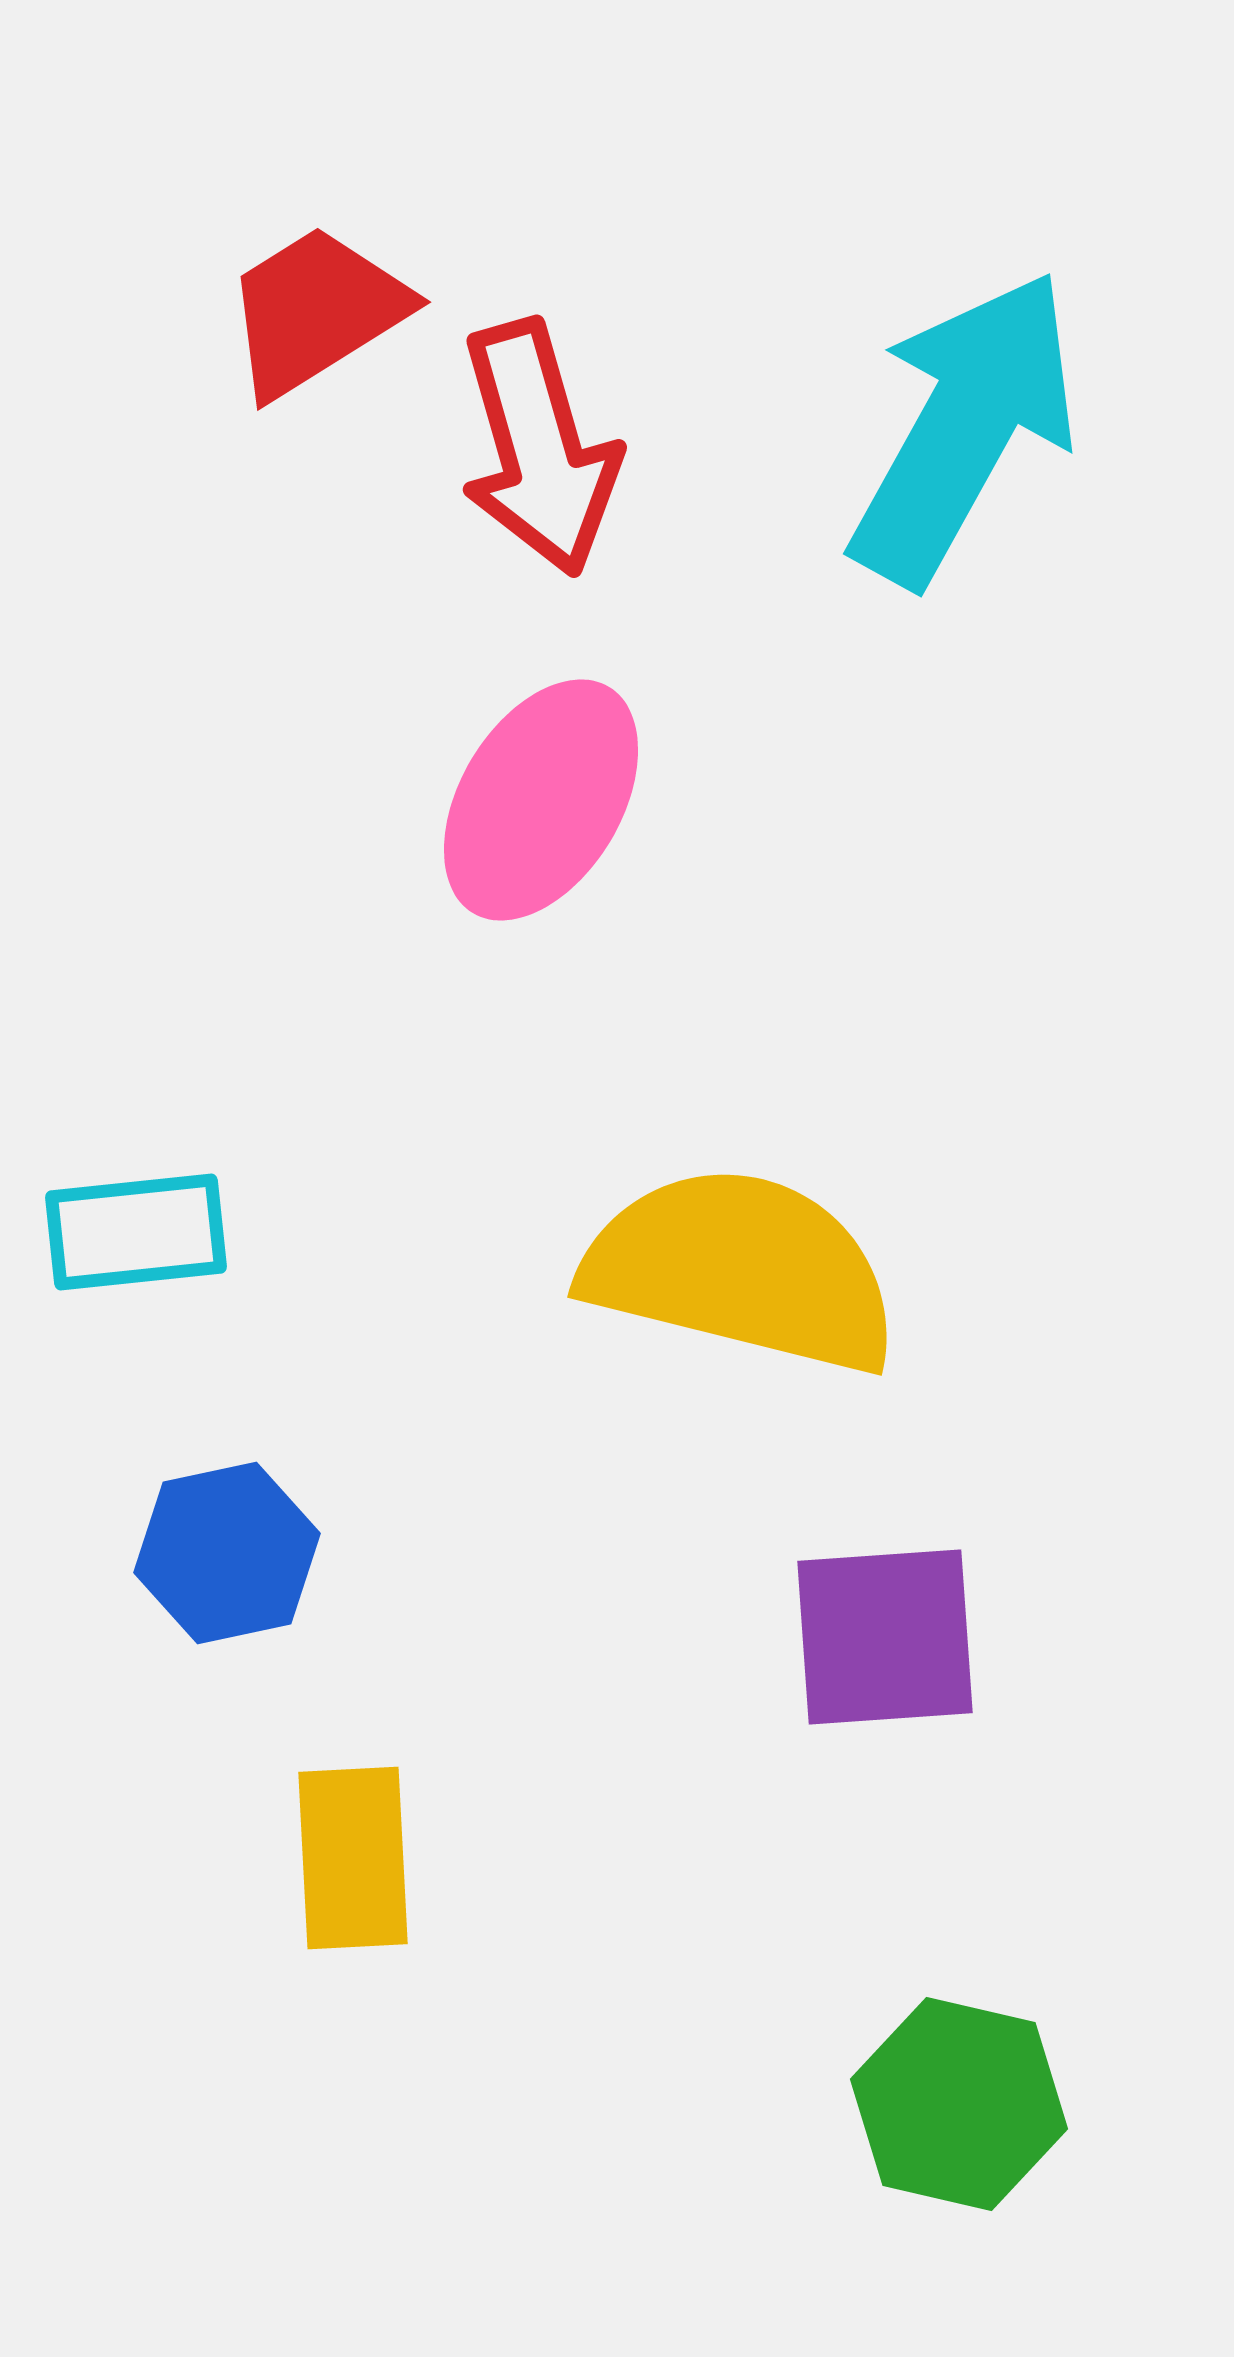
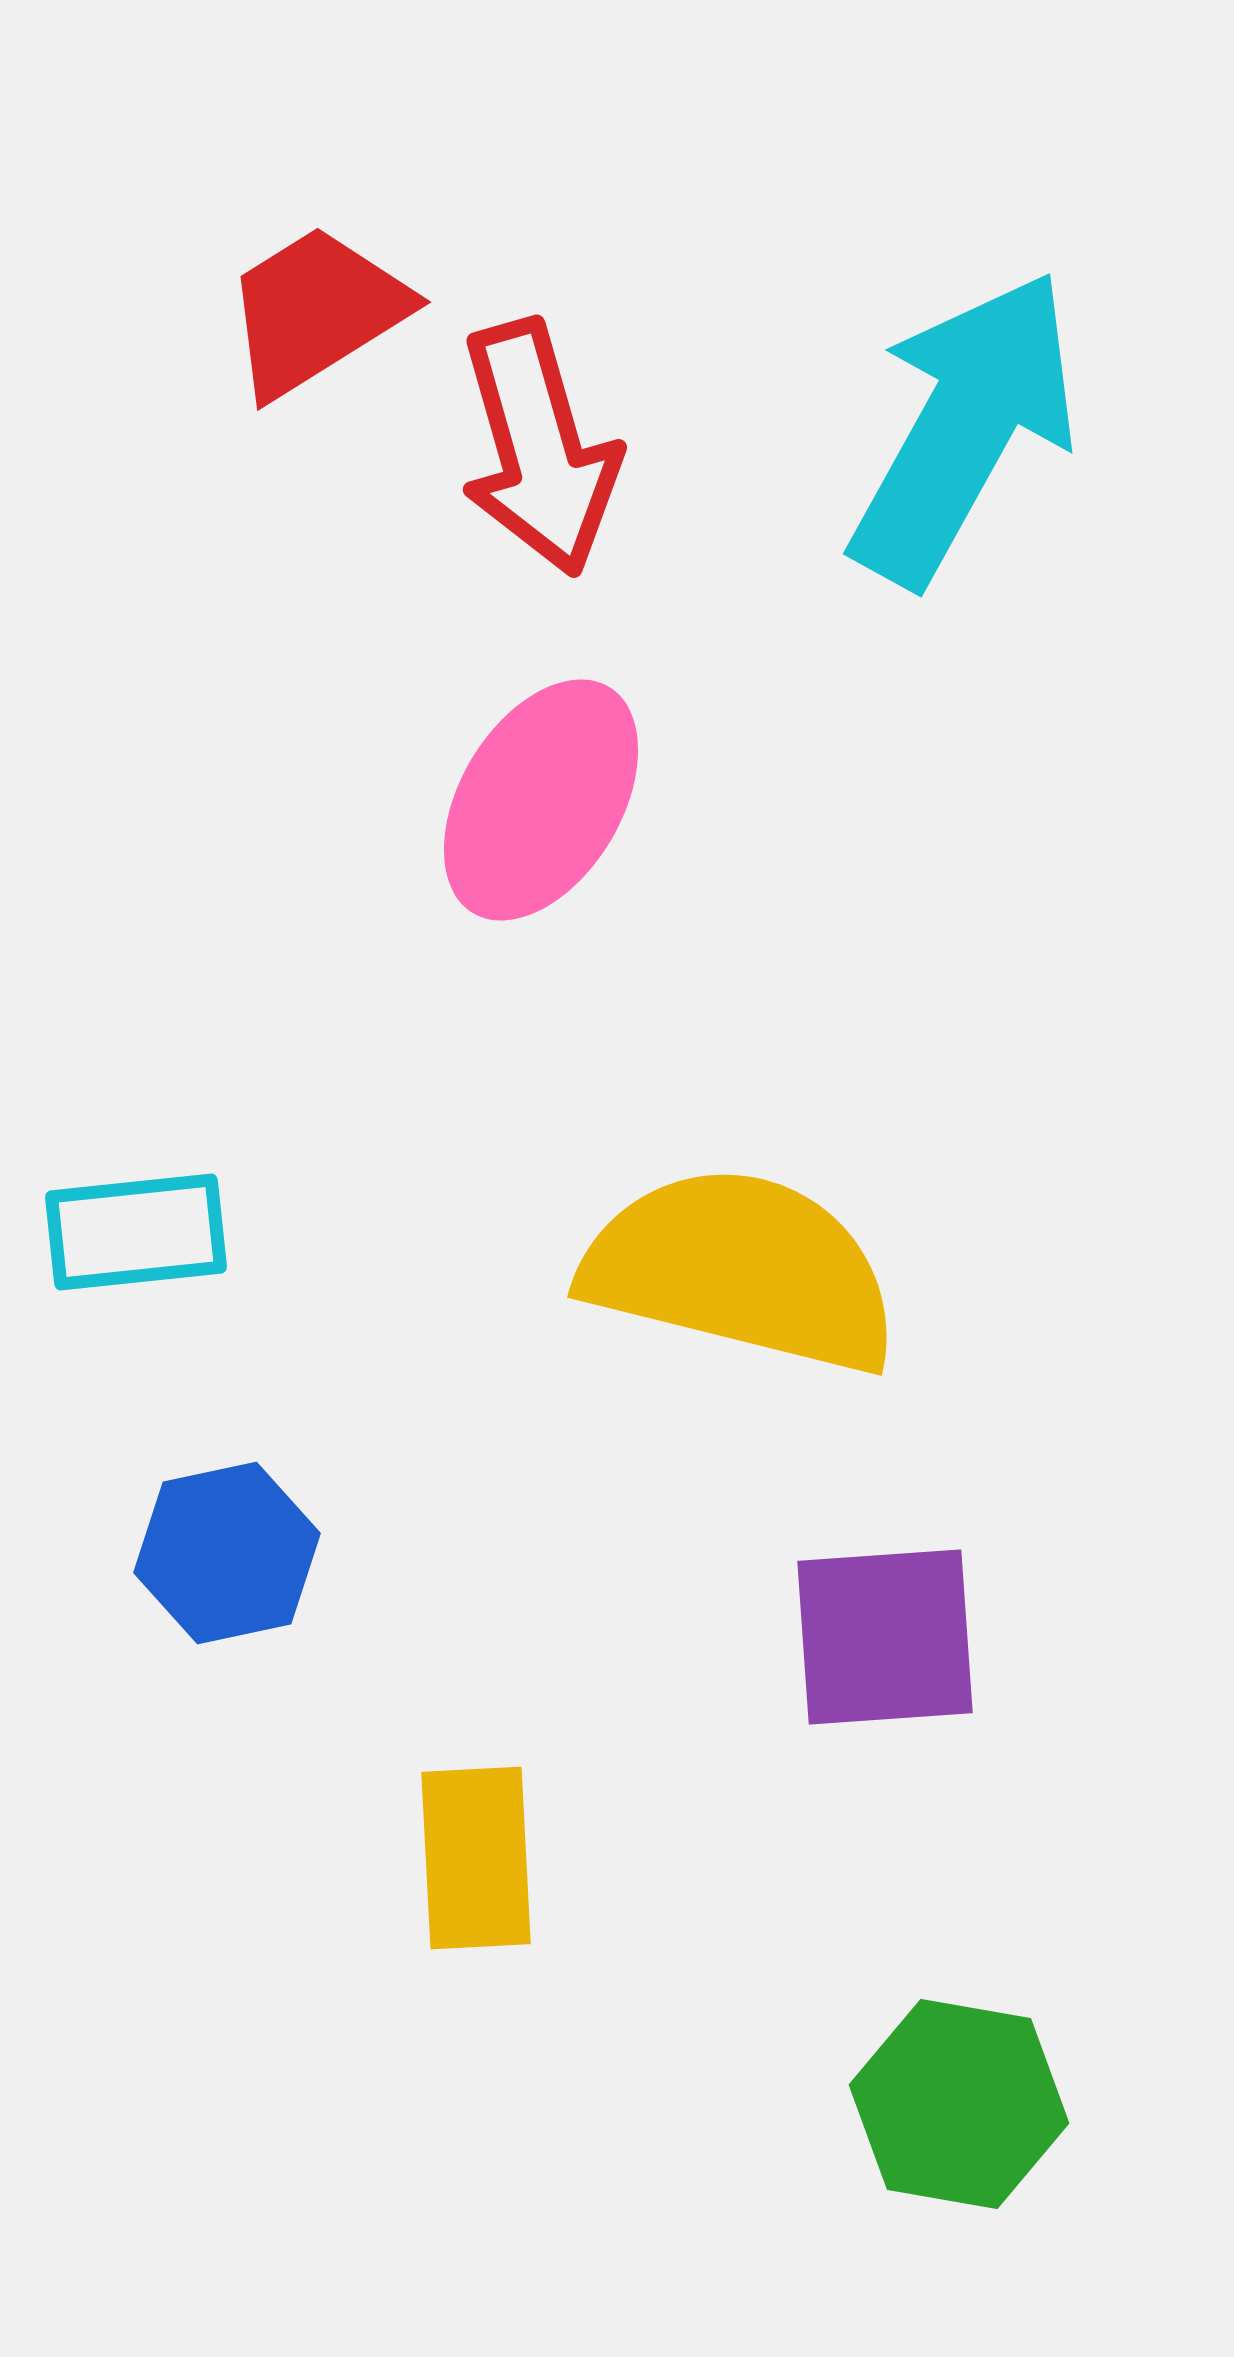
yellow rectangle: moved 123 px right
green hexagon: rotated 3 degrees counterclockwise
